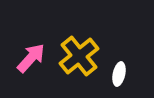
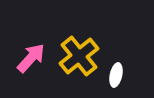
white ellipse: moved 3 px left, 1 px down
